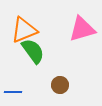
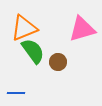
orange triangle: moved 2 px up
brown circle: moved 2 px left, 23 px up
blue line: moved 3 px right, 1 px down
